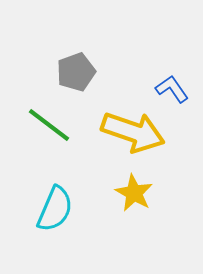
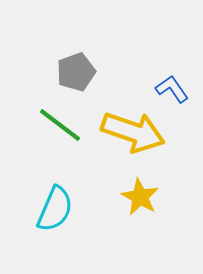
green line: moved 11 px right
yellow star: moved 6 px right, 4 px down
